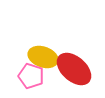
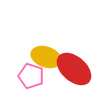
yellow ellipse: moved 3 px right
